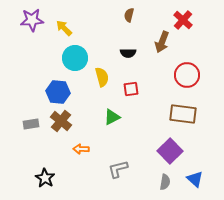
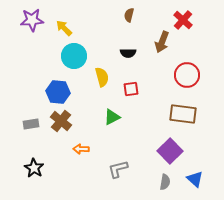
cyan circle: moved 1 px left, 2 px up
black star: moved 11 px left, 10 px up
